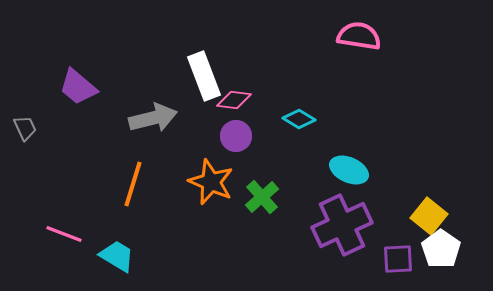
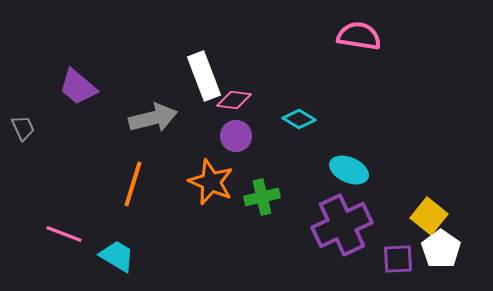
gray trapezoid: moved 2 px left
green cross: rotated 28 degrees clockwise
